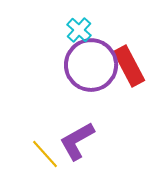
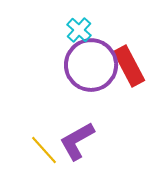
yellow line: moved 1 px left, 4 px up
